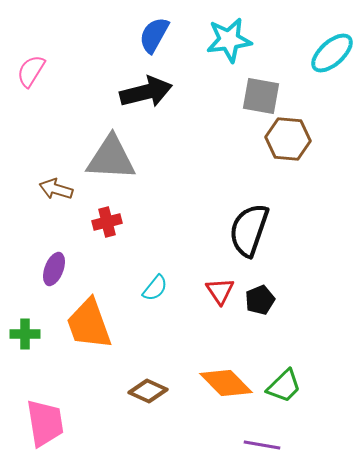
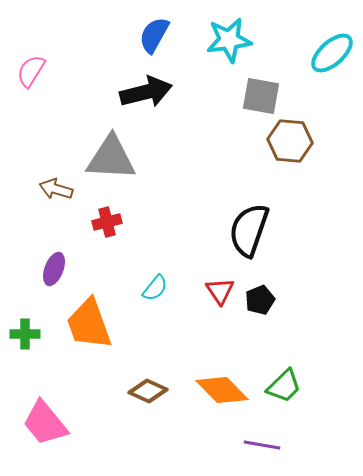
brown hexagon: moved 2 px right, 2 px down
orange diamond: moved 4 px left, 7 px down
pink trapezoid: rotated 150 degrees clockwise
